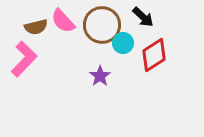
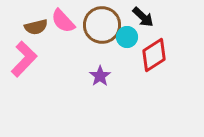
cyan circle: moved 4 px right, 6 px up
